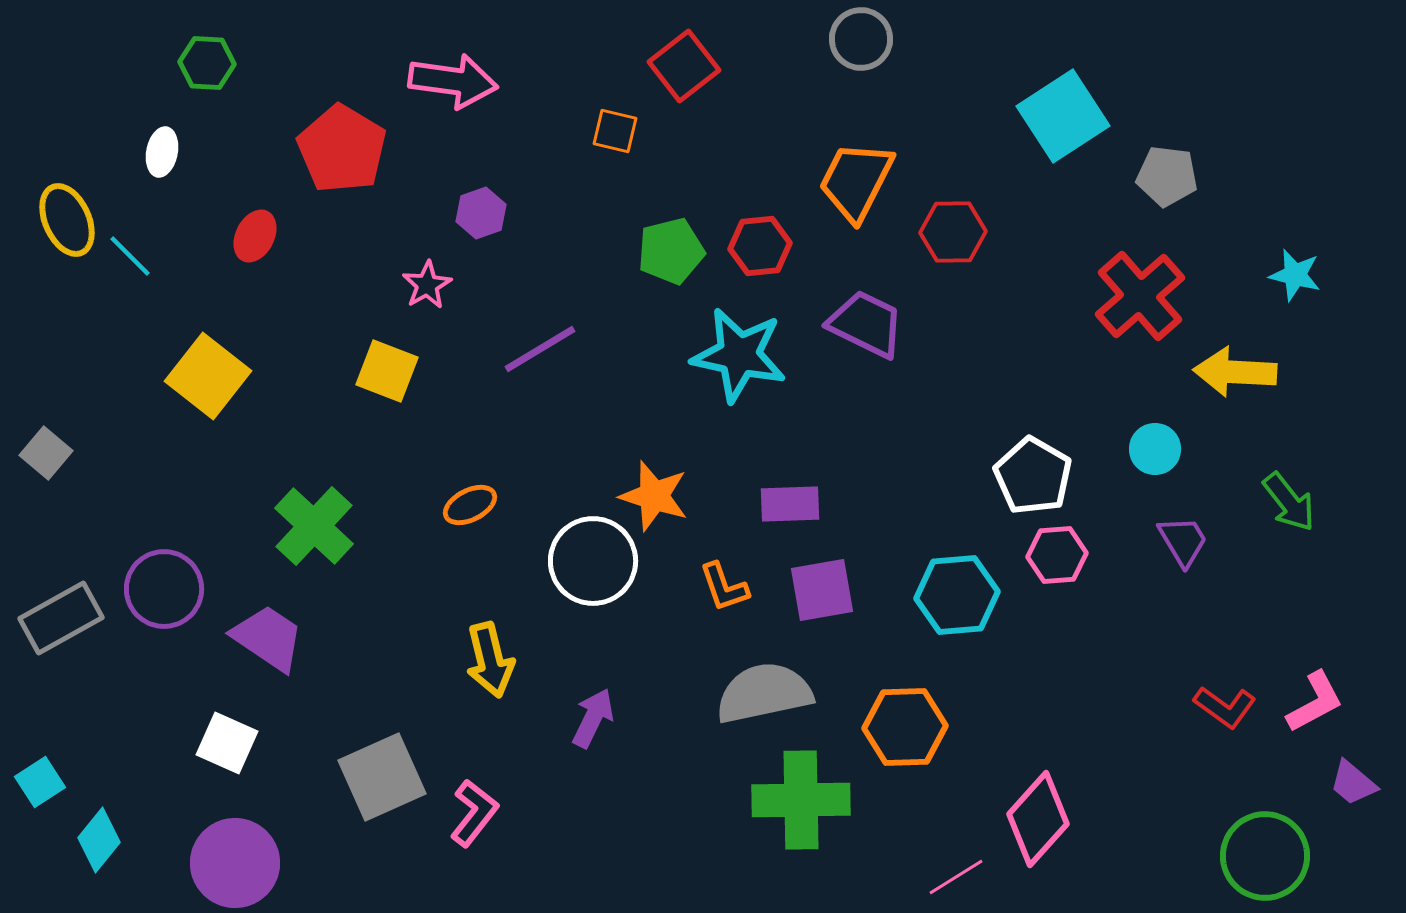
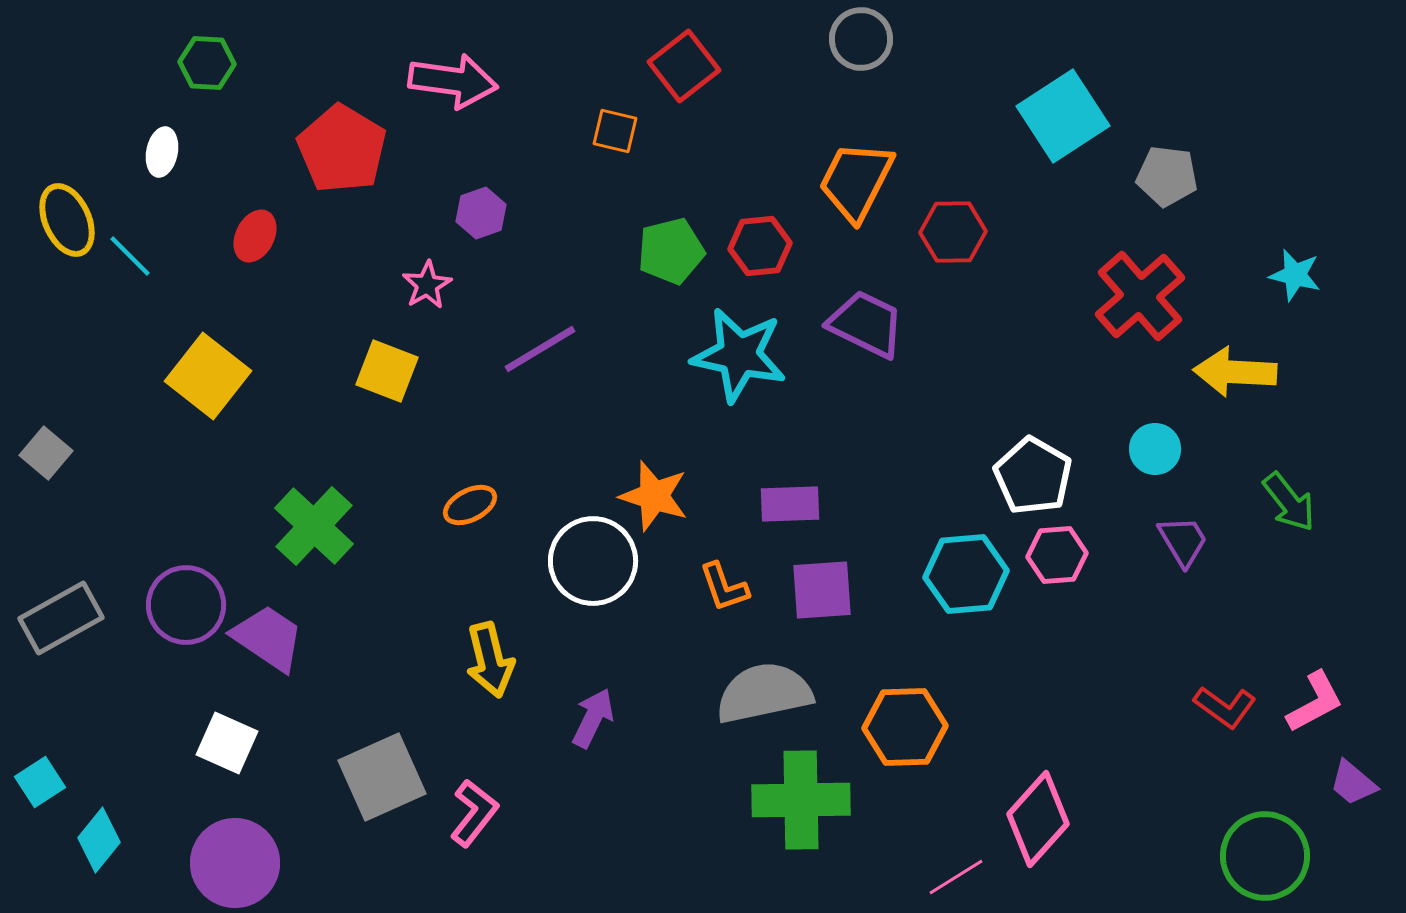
purple circle at (164, 589): moved 22 px right, 16 px down
purple square at (822, 590): rotated 6 degrees clockwise
cyan hexagon at (957, 595): moved 9 px right, 21 px up
